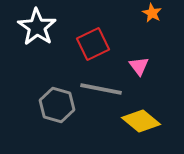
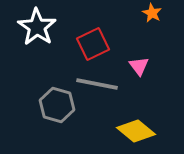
gray line: moved 4 px left, 5 px up
yellow diamond: moved 5 px left, 10 px down
